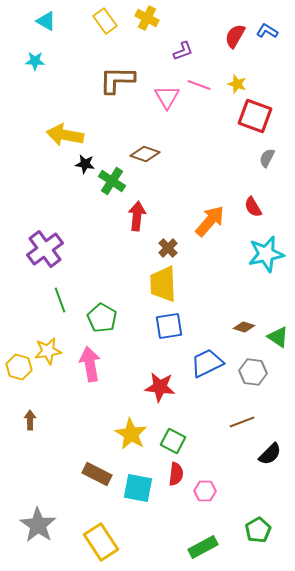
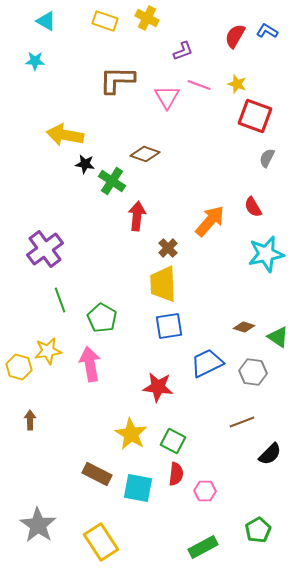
yellow rectangle at (105, 21): rotated 35 degrees counterclockwise
red star at (160, 387): moved 2 px left
